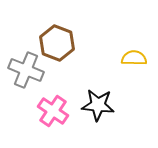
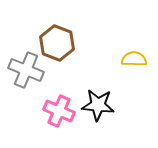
yellow semicircle: moved 1 px down
pink cross: moved 6 px right; rotated 12 degrees counterclockwise
